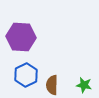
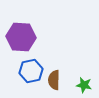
blue hexagon: moved 5 px right, 4 px up; rotated 15 degrees clockwise
brown semicircle: moved 2 px right, 5 px up
